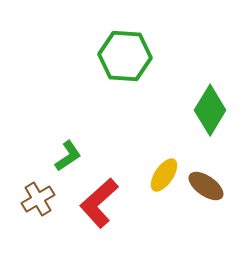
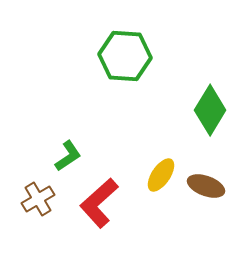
yellow ellipse: moved 3 px left
brown ellipse: rotated 15 degrees counterclockwise
